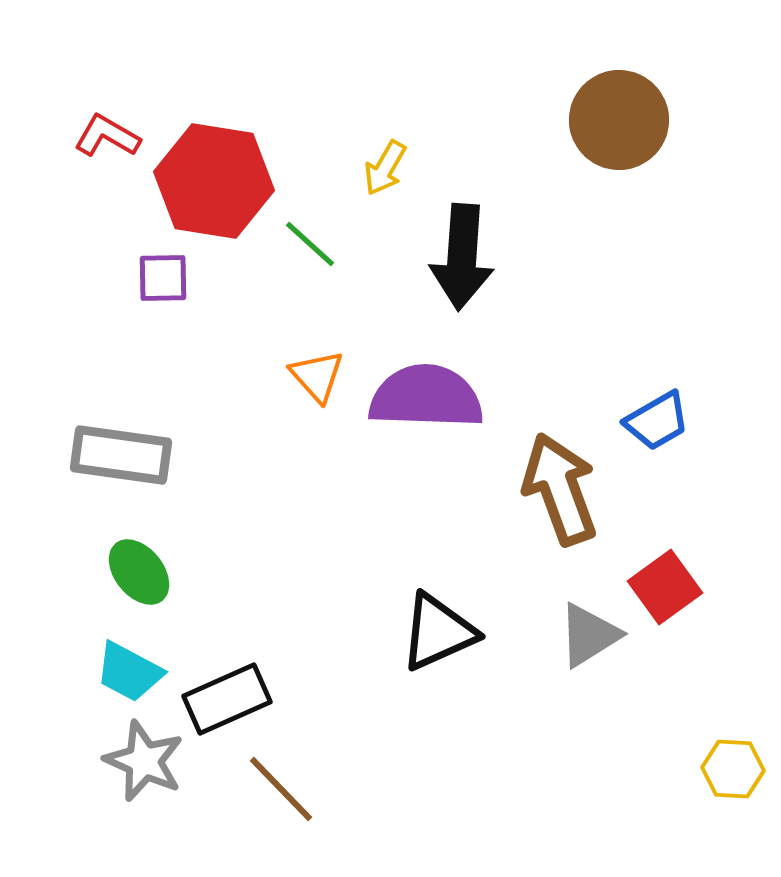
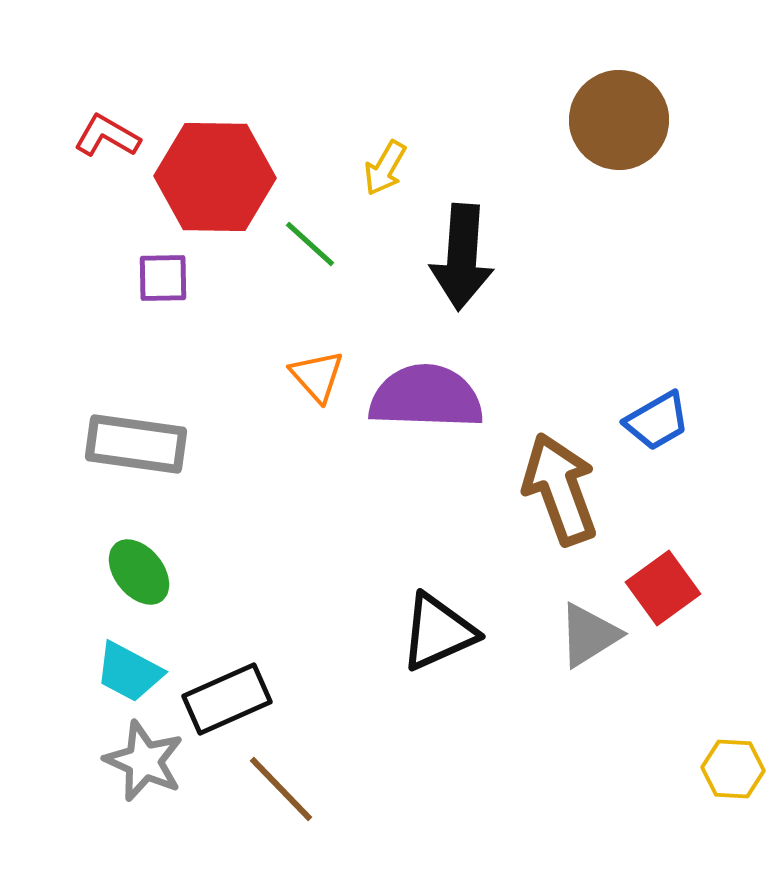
red hexagon: moved 1 px right, 4 px up; rotated 8 degrees counterclockwise
gray rectangle: moved 15 px right, 11 px up
red square: moved 2 px left, 1 px down
